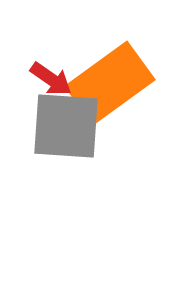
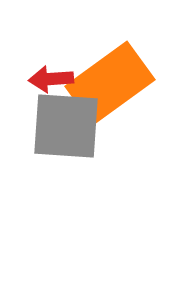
red arrow: rotated 141 degrees clockwise
